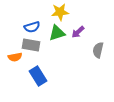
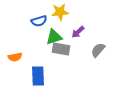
blue semicircle: moved 7 px right, 6 px up
green triangle: moved 3 px left, 4 px down
gray rectangle: moved 30 px right, 4 px down
gray semicircle: rotated 28 degrees clockwise
blue rectangle: rotated 30 degrees clockwise
